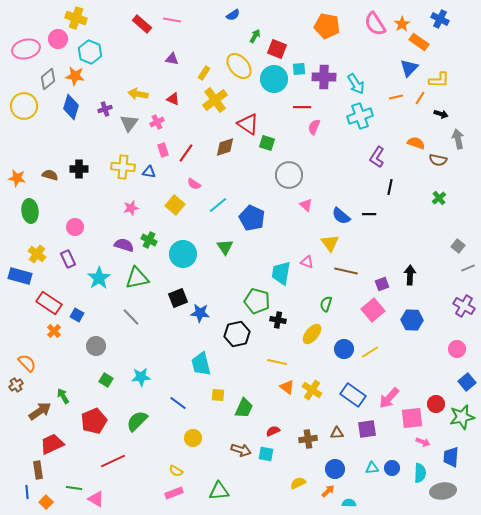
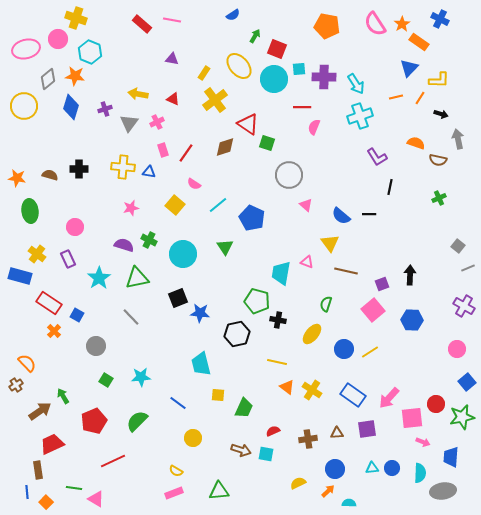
purple L-shape at (377, 157): rotated 65 degrees counterclockwise
green cross at (439, 198): rotated 16 degrees clockwise
